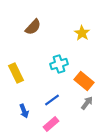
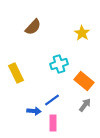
gray arrow: moved 2 px left, 2 px down
blue arrow: moved 10 px right; rotated 64 degrees counterclockwise
pink rectangle: moved 2 px right, 1 px up; rotated 49 degrees counterclockwise
